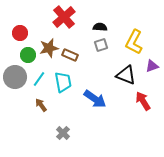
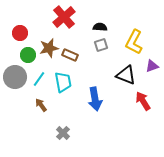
blue arrow: rotated 45 degrees clockwise
